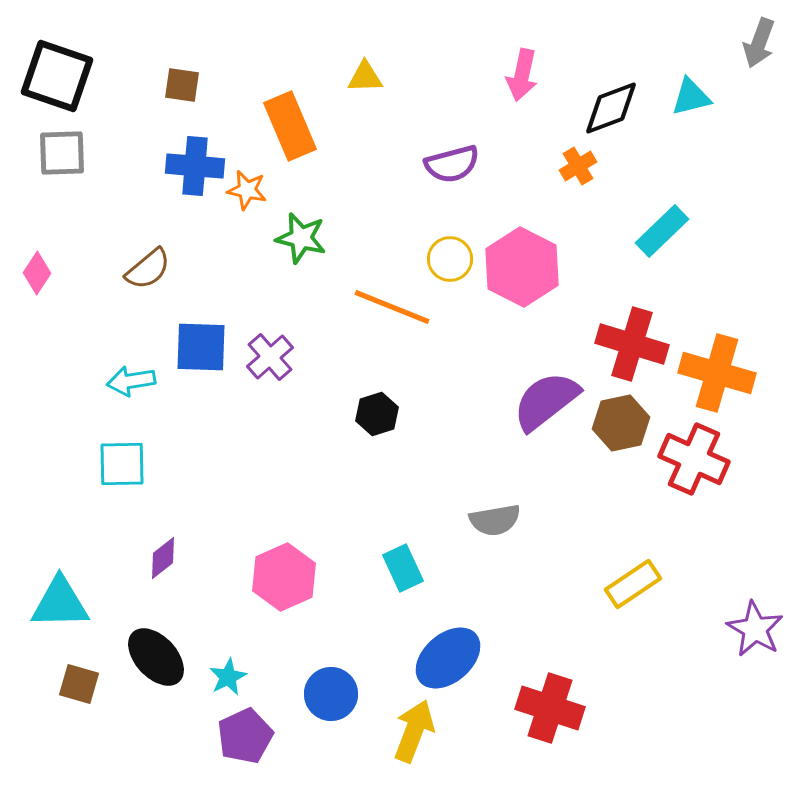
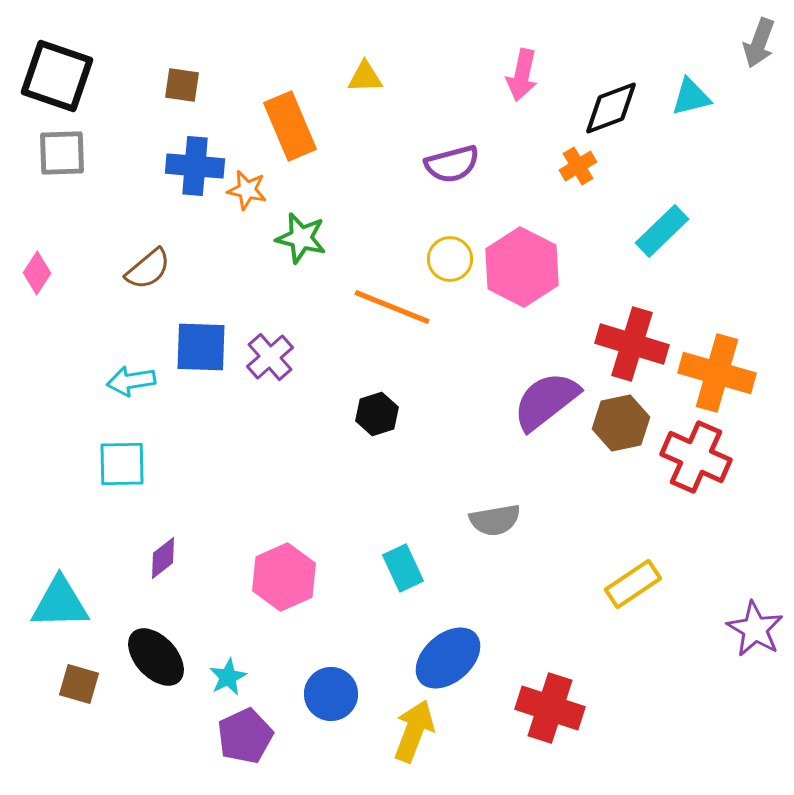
red cross at (694, 459): moved 2 px right, 2 px up
